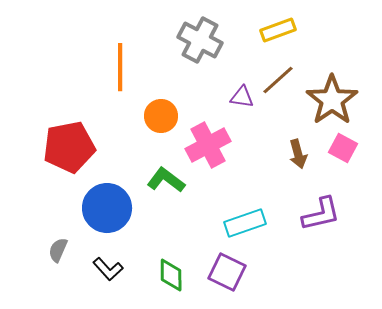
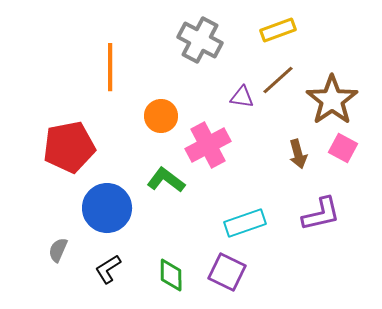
orange line: moved 10 px left
black L-shape: rotated 100 degrees clockwise
